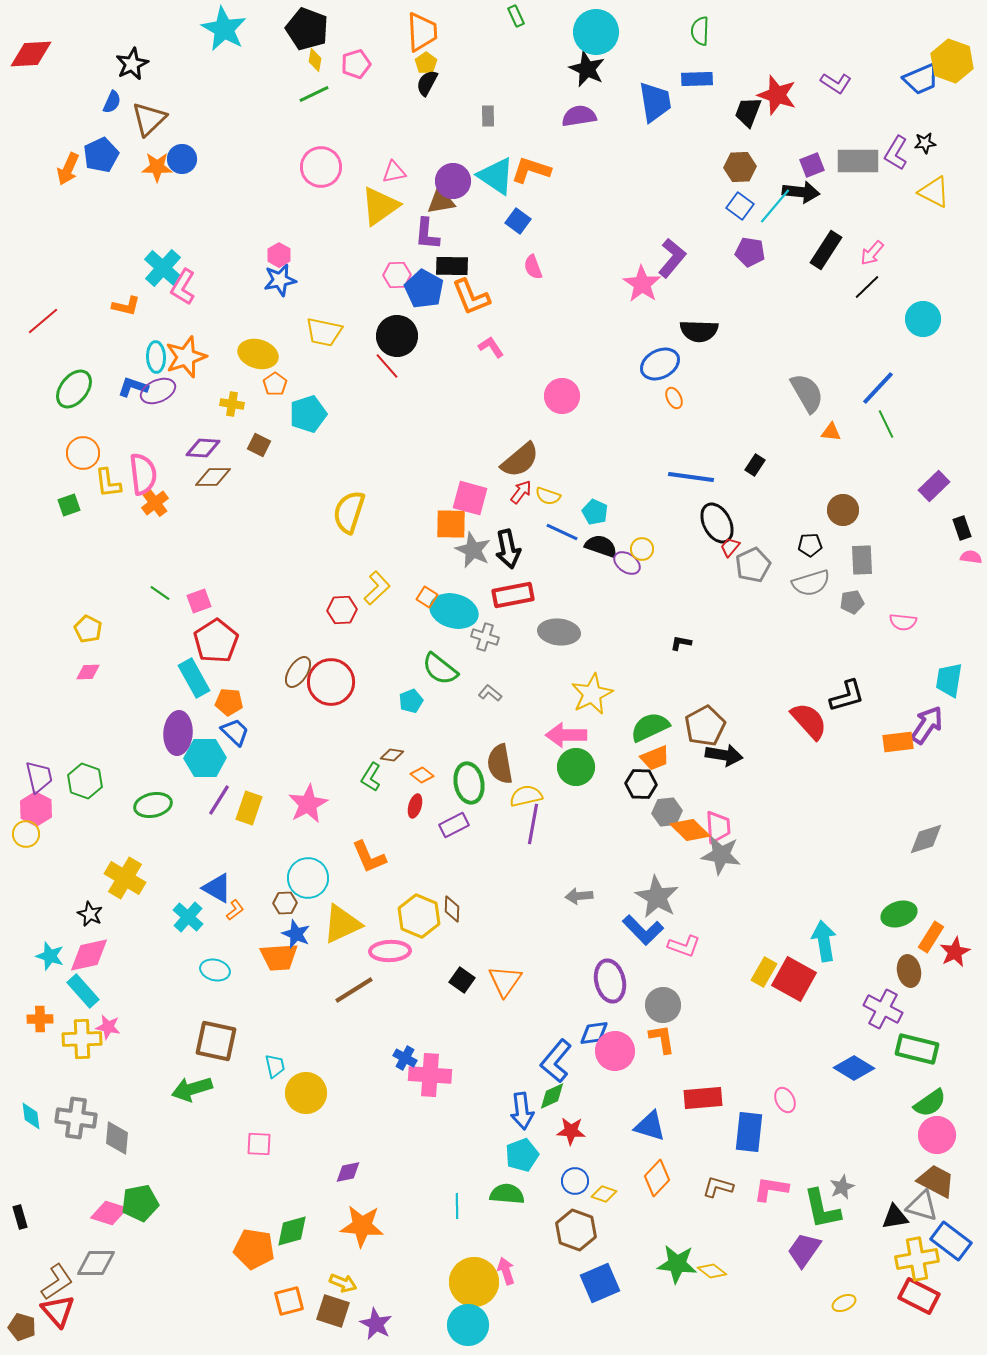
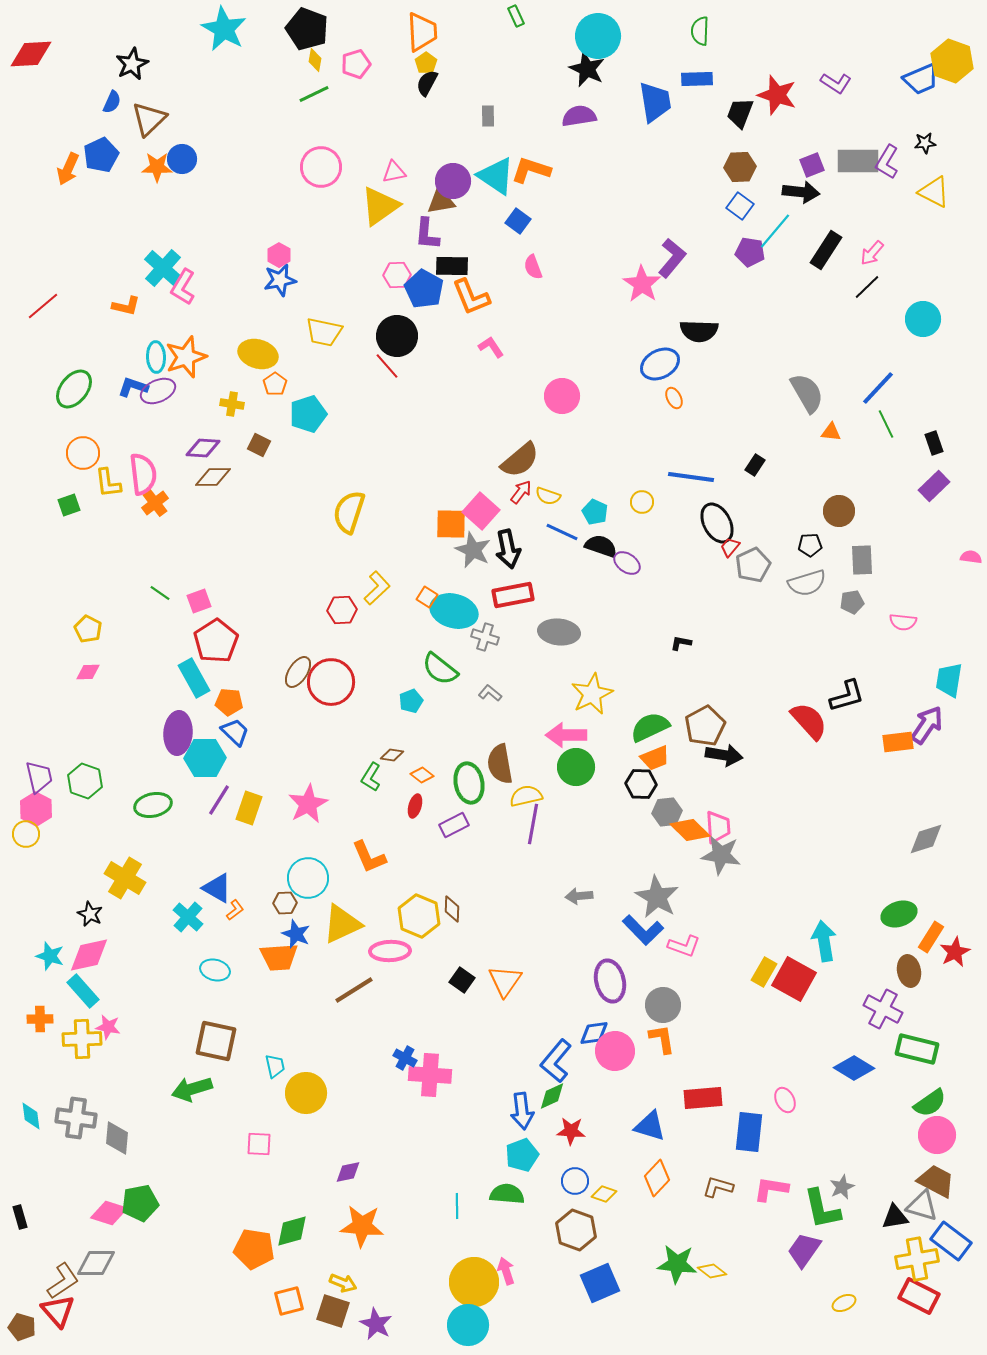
cyan circle at (596, 32): moved 2 px right, 4 px down
black trapezoid at (748, 112): moved 8 px left, 1 px down
purple L-shape at (896, 153): moved 9 px left, 9 px down
cyan line at (775, 206): moved 25 px down
red line at (43, 321): moved 15 px up
pink square at (470, 498): moved 11 px right, 13 px down; rotated 27 degrees clockwise
brown circle at (843, 510): moved 4 px left, 1 px down
black rectangle at (962, 528): moved 28 px left, 85 px up
yellow circle at (642, 549): moved 47 px up
gray semicircle at (811, 583): moved 4 px left
brown L-shape at (57, 1282): moved 6 px right, 1 px up
